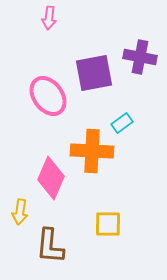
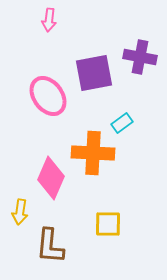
pink arrow: moved 2 px down
orange cross: moved 1 px right, 2 px down
